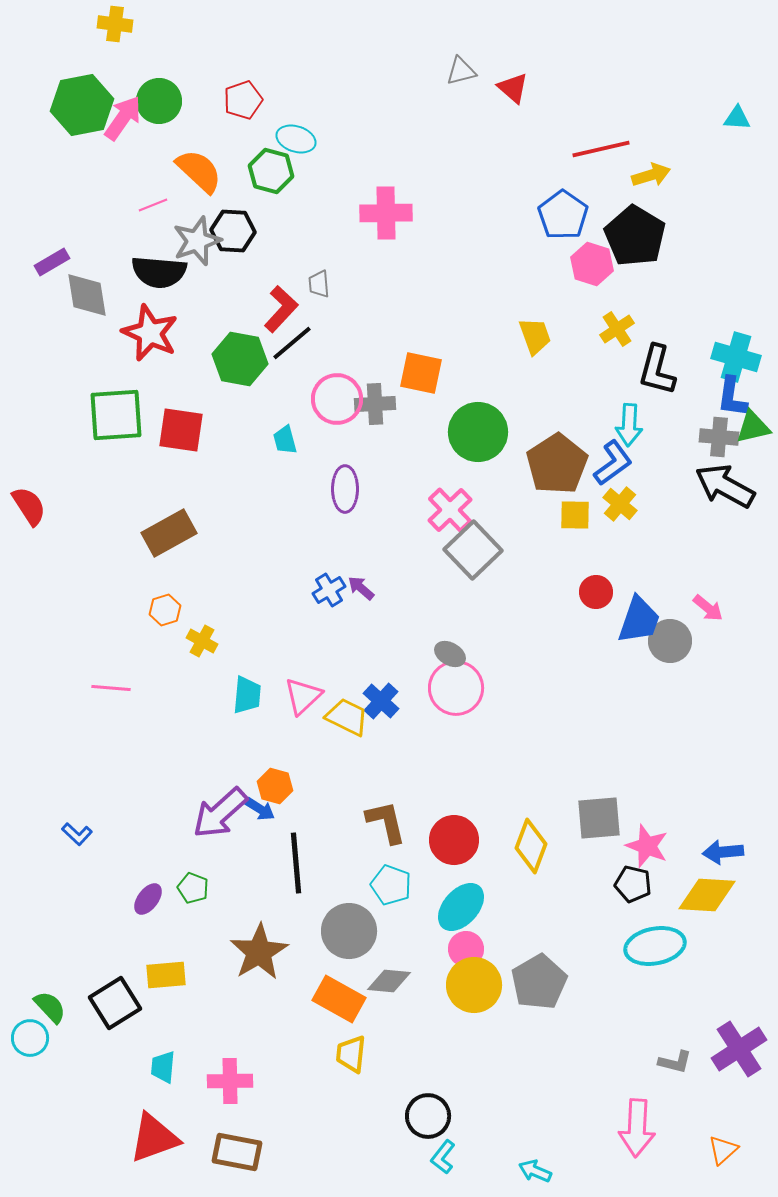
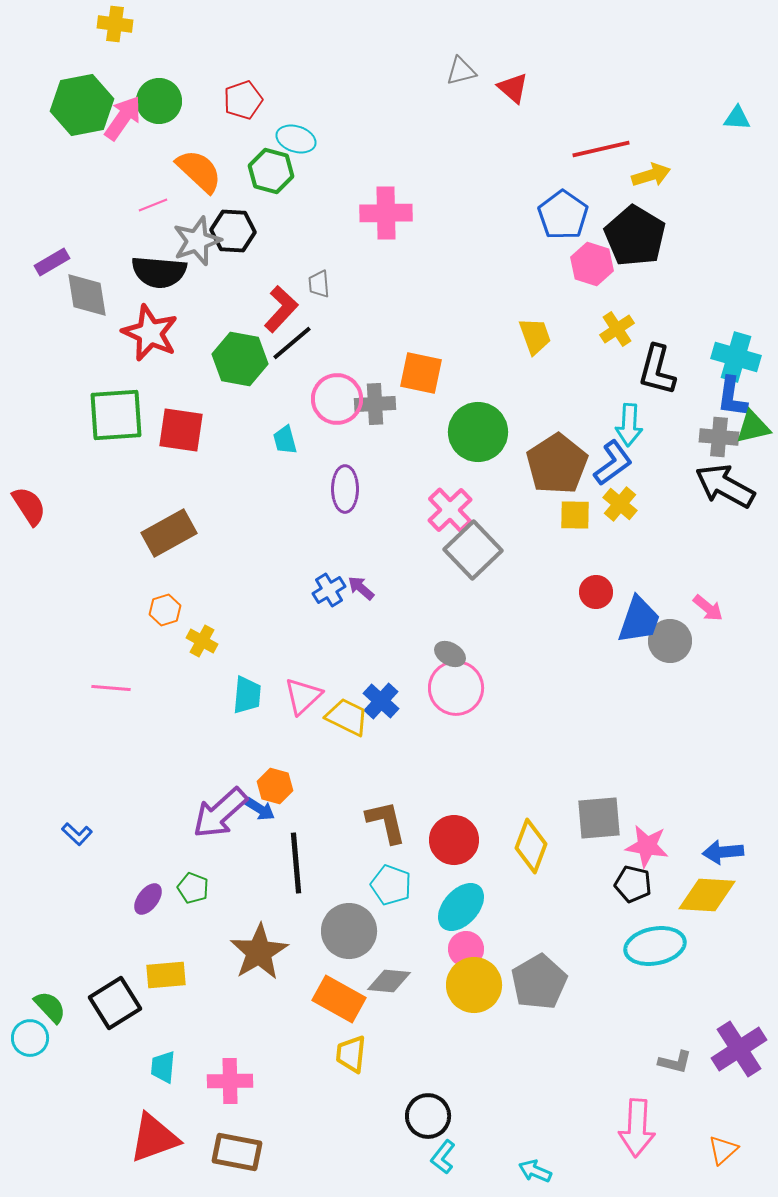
pink star at (647, 846): rotated 12 degrees counterclockwise
